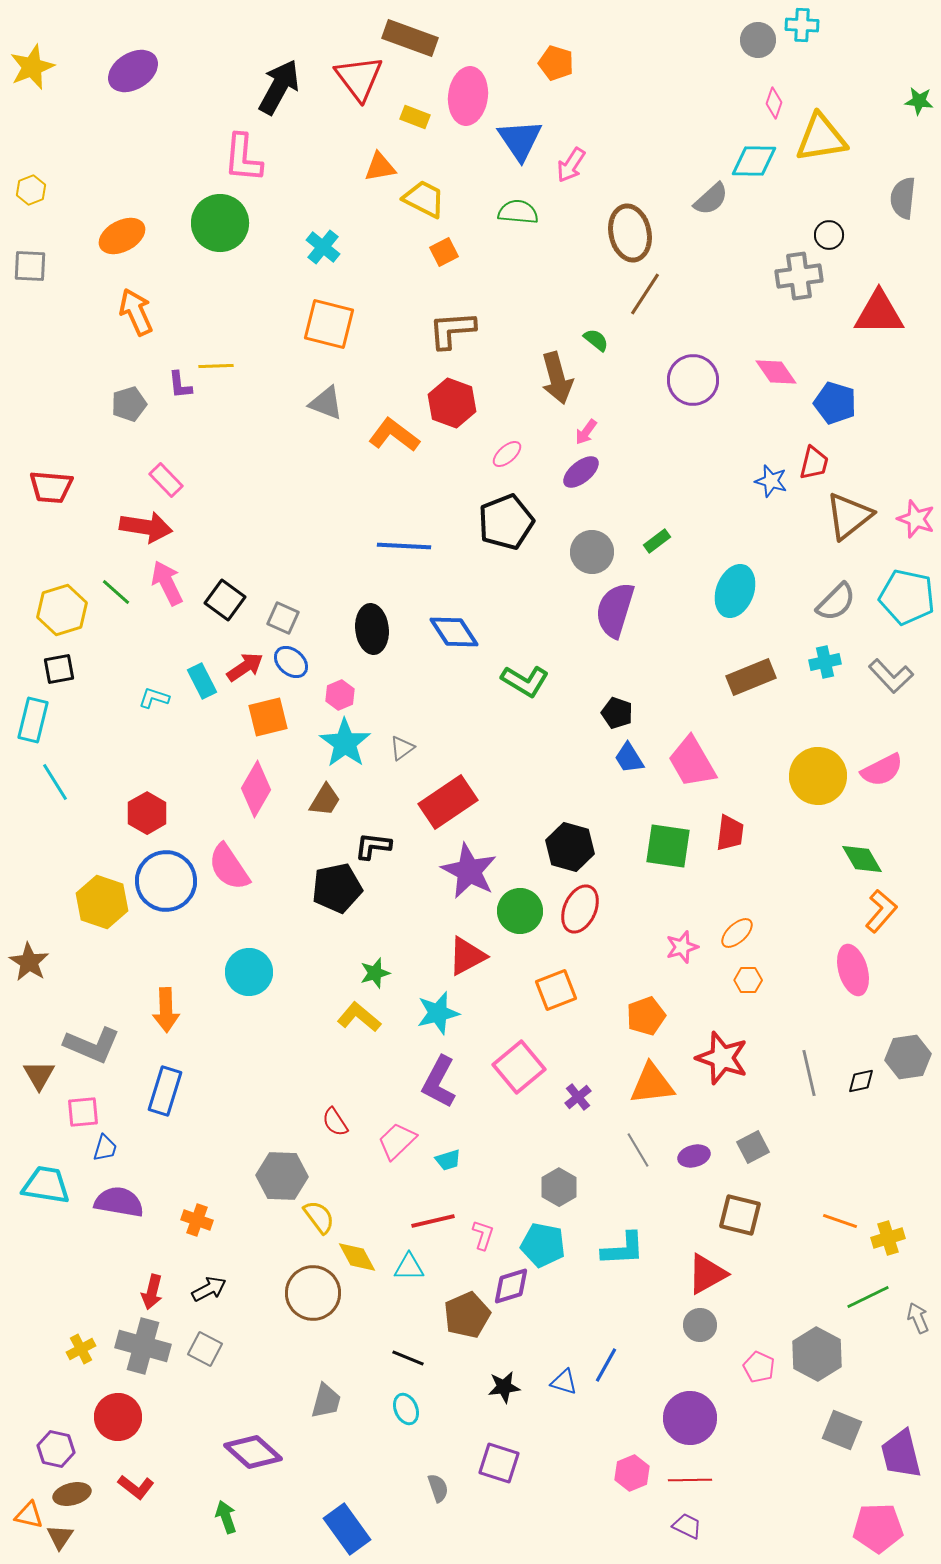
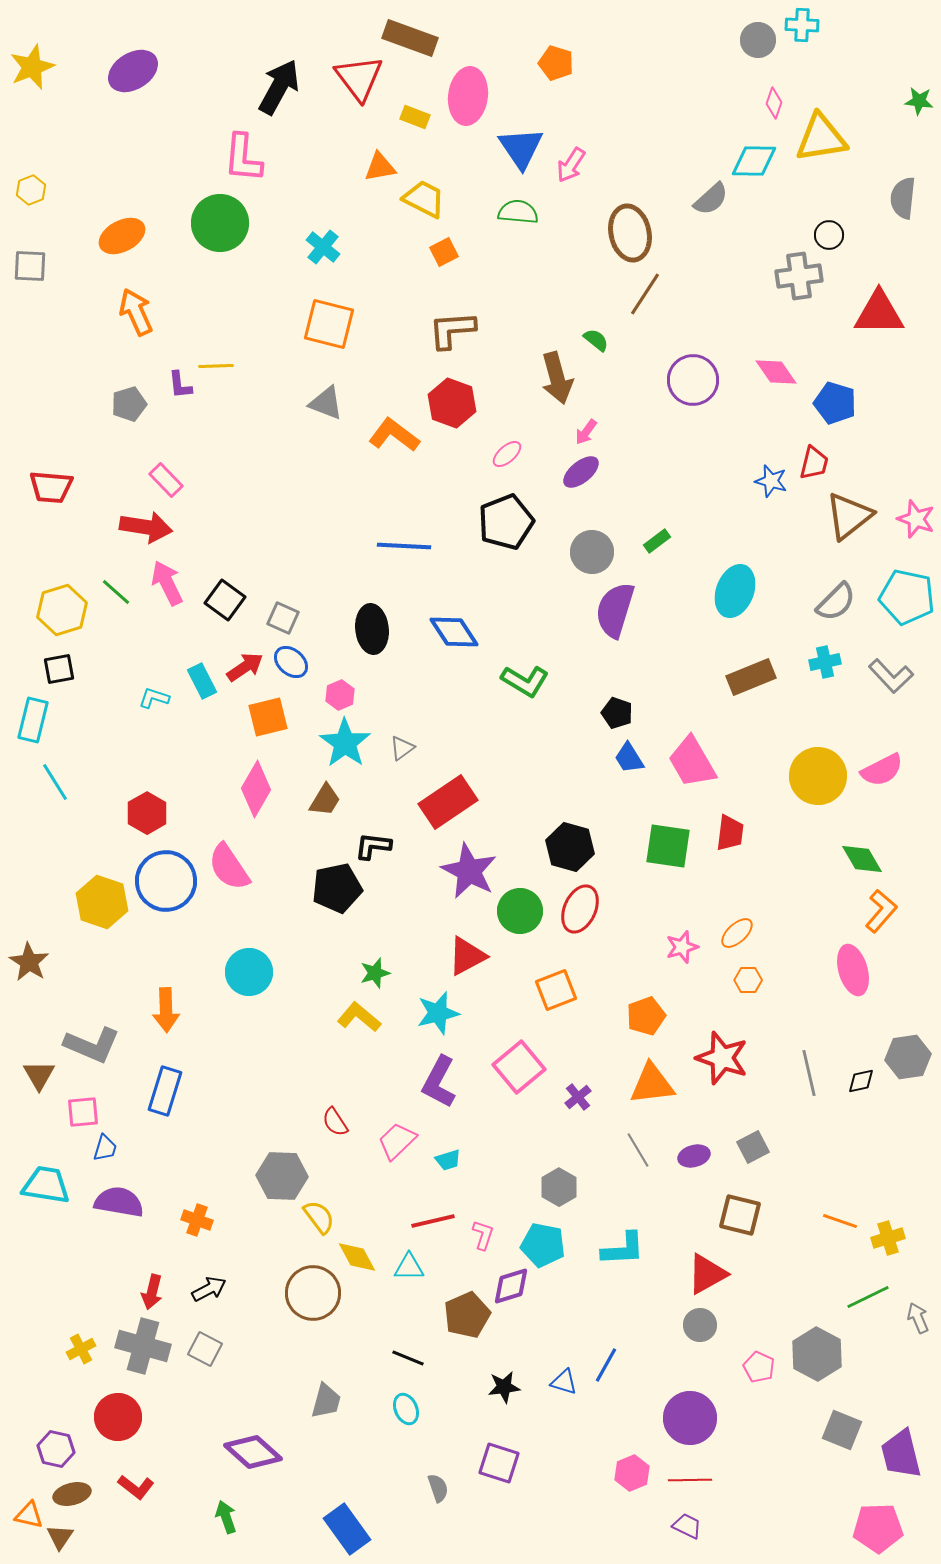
blue triangle at (520, 140): moved 1 px right, 8 px down
